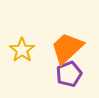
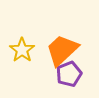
orange trapezoid: moved 5 px left, 2 px down
